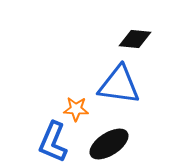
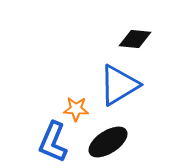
blue triangle: rotated 39 degrees counterclockwise
black ellipse: moved 1 px left, 2 px up
